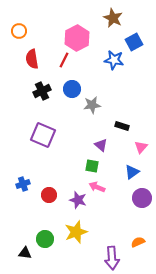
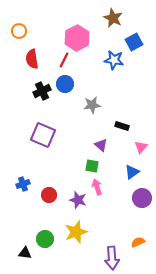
blue circle: moved 7 px left, 5 px up
pink arrow: rotated 49 degrees clockwise
